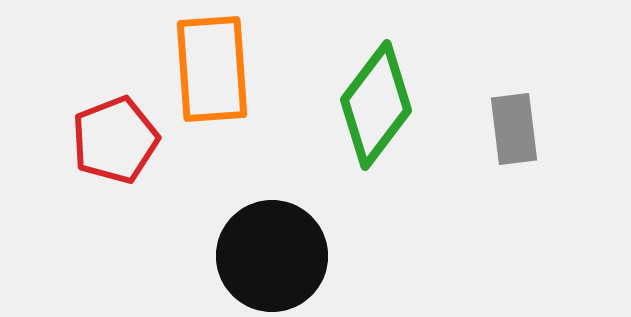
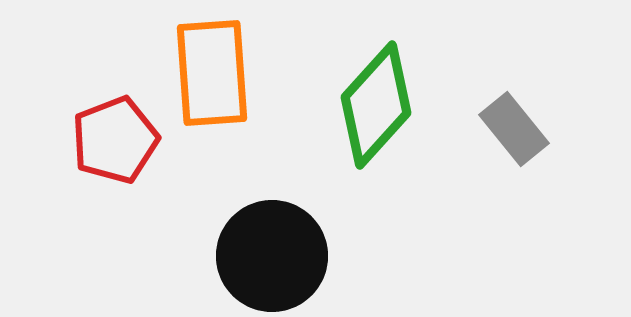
orange rectangle: moved 4 px down
green diamond: rotated 5 degrees clockwise
gray rectangle: rotated 32 degrees counterclockwise
